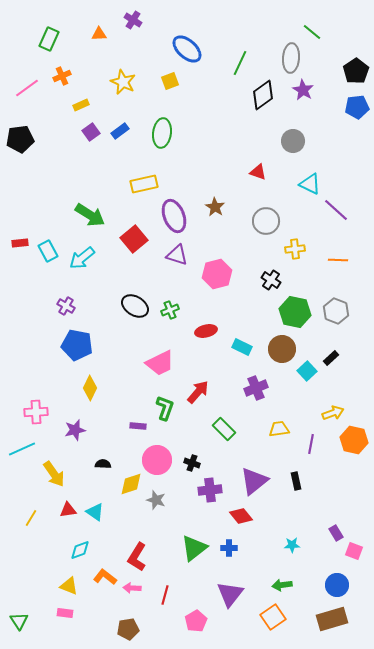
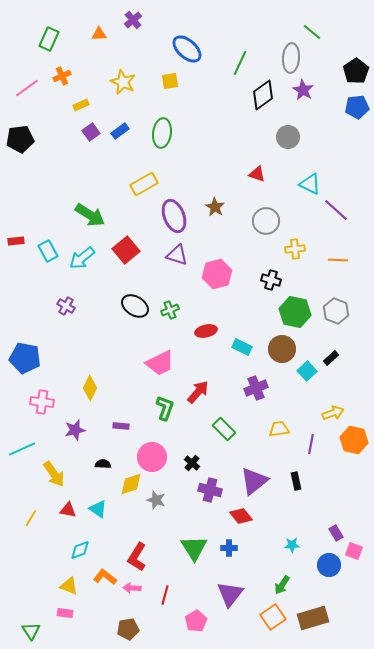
purple cross at (133, 20): rotated 18 degrees clockwise
yellow square at (170, 81): rotated 12 degrees clockwise
gray circle at (293, 141): moved 5 px left, 4 px up
red triangle at (258, 172): moved 1 px left, 2 px down
yellow rectangle at (144, 184): rotated 16 degrees counterclockwise
red square at (134, 239): moved 8 px left, 11 px down
red rectangle at (20, 243): moved 4 px left, 2 px up
black cross at (271, 280): rotated 18 degrees counterclockwise
blue pentagon at (77, 345): moved 52 px left, 13 px down
pink cross at (36, 412): moved 6 px right, 10 px up; rotated 10 degrees clockwise
purple rectangle at (138, 426): moved 17 px left
pink circle at (157, 460): moved 5 px left, 3 px up
black cross at (192, 463): rotated 21 degrees clockwise
purple cross at (210, 490): rotated 20 degrees clockwise
red triangle at (68, 510): rotated 18 degrees clockwise
cyan triangle at (95, 512): moved 3 px right, 3 px up
green triangle at (194, 548): rotated 24 degrees counterclockwise
green arrow at (282, 585): rotated 48 degrees counterclockwise
blue circle at (337, 585): moved 8 px left, 20 px up
brown rectangle at (332, 619): moved 19 px left, 1 px up
green triangle at (19, 621): moved 12 px right, 10 px down
